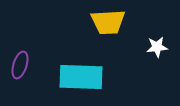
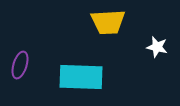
white star: rotated 20 degrees clockwise
